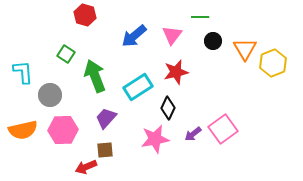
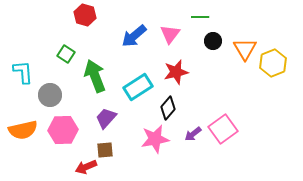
pink triangle: moved 2 px left, 1 px up
black diamond: rotated 15 degrees clockwise
